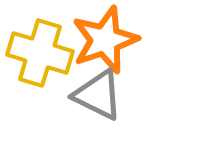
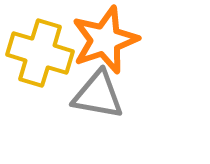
gray triangle: rotated 16 degrees counterclockwise
